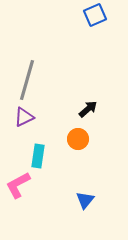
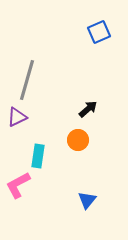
blue square: moved 4 px right, 17 px down
purple triangle: moved 7 px left
orange circle: moved 1 px down
blue triangle: moved 2 px right
